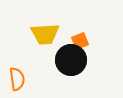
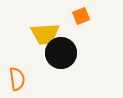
orange square: moved 1 px right, 25 px up
black circle: moved 10 px left, 7 px up
